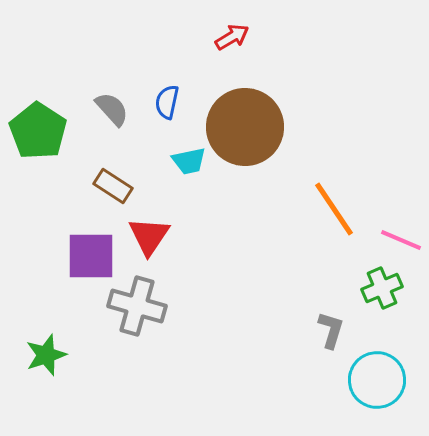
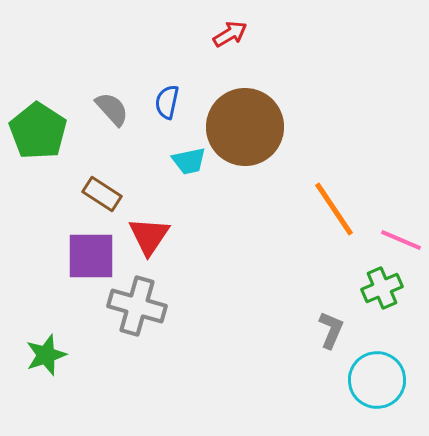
red arrow: moved 2 px left, 3 px up
brown rectangle: moved 11 px left, 8 px down
gray L-shape: rotated 6 degrees clockwise
